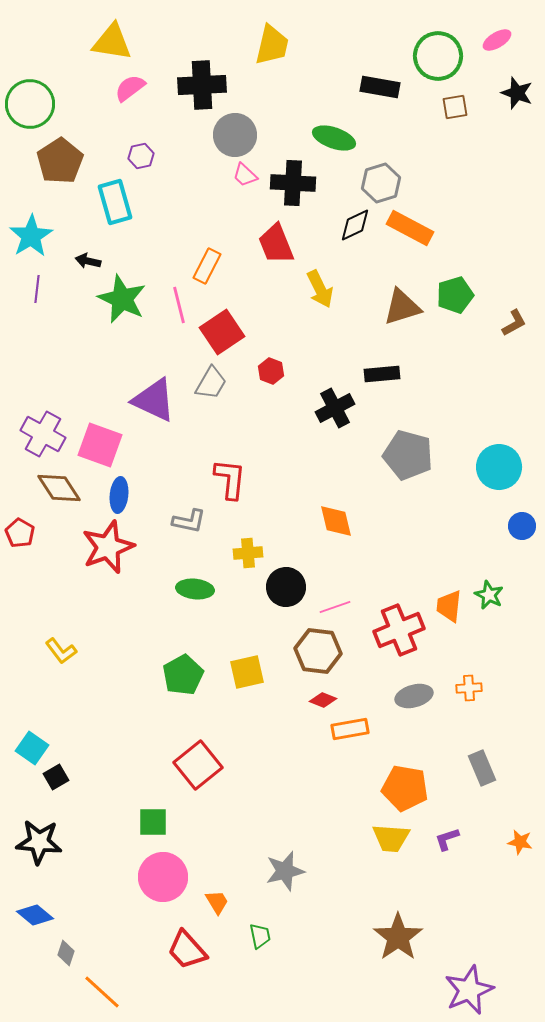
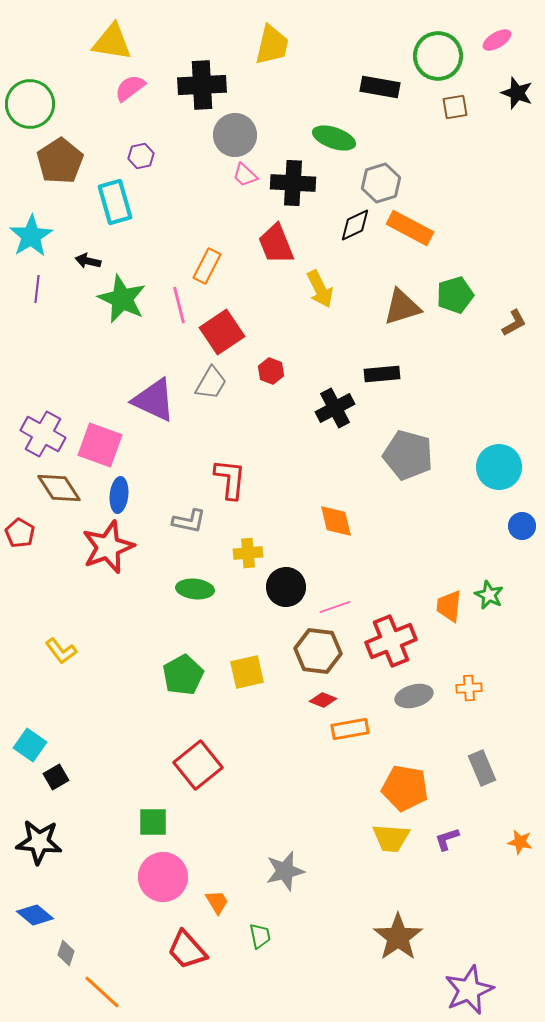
red cross at (399, 630): moved 8 px left, 11 px down
cyan square at (32, 748): moved 2 px left, 3 px up
